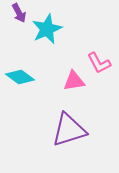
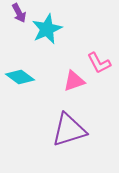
pink triangle: rotated 10 degrees counterclockwise
